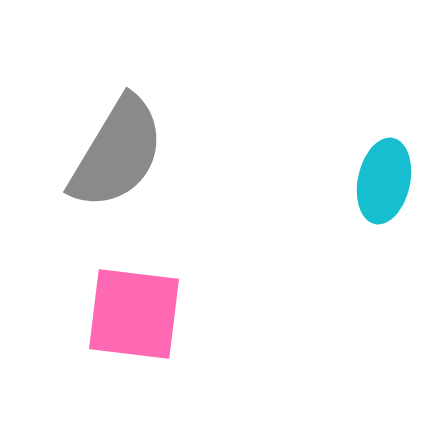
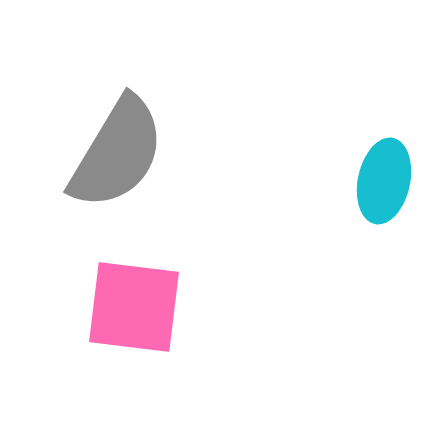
pink square: moved 7 px up
